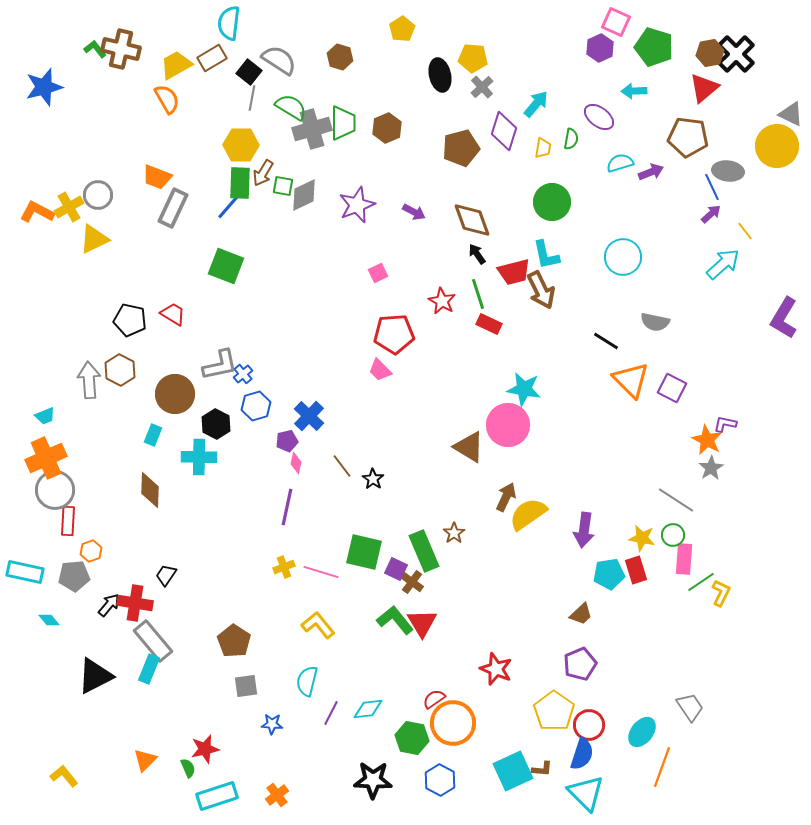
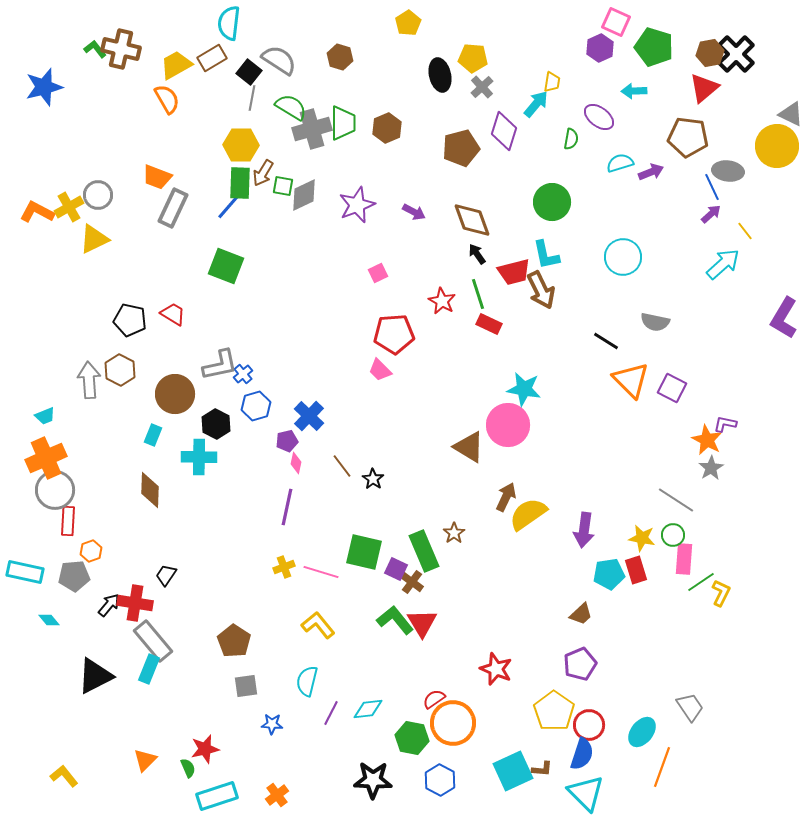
yellow pentagon at (402, 29): moved 6 px right, 6 px up
yellow trapezoid at (543, 148): moved 9 px right, 66 px up
